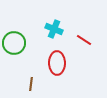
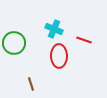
red line: rotated 14 degrees counterclockwise
red ellipse: moved 2 px right, 7 px up
brown line: rotated 24 degrees counterclockwise
